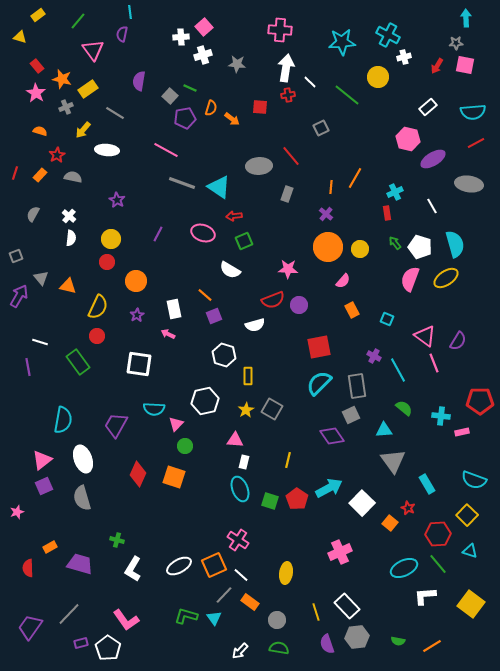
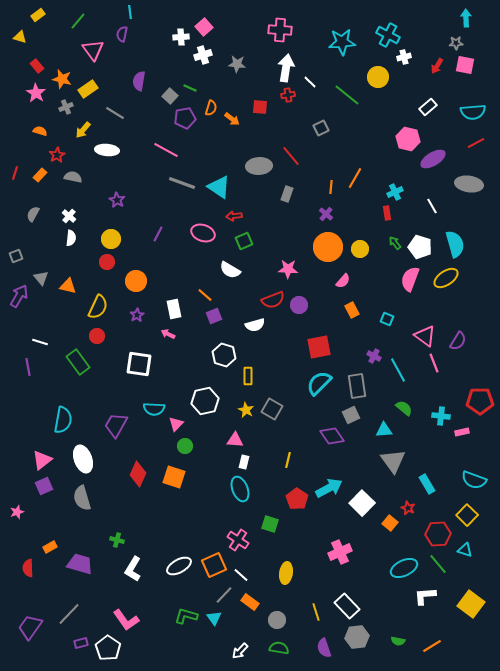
yellow star at (246, 410): rotated 14 degrees counterclockwise
green square at (270, 501): moved 23 px down
cyan triangle at (470, 551): moved 5 px left, 1 px up
purple semicircle at (327, 644): moved 3 px left, 4 px down
